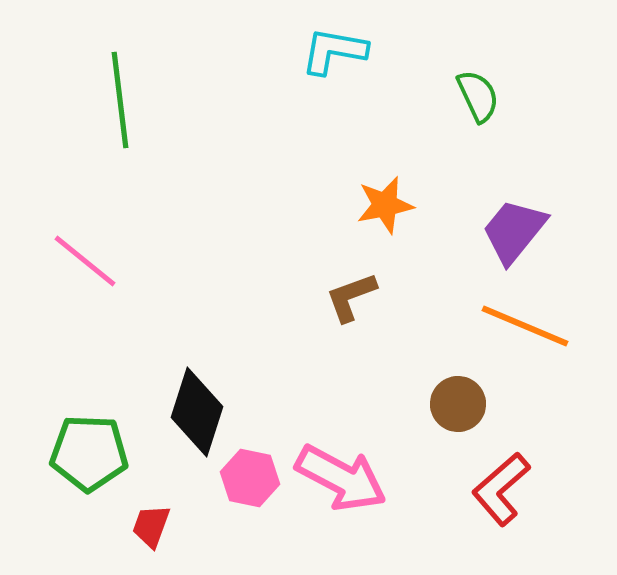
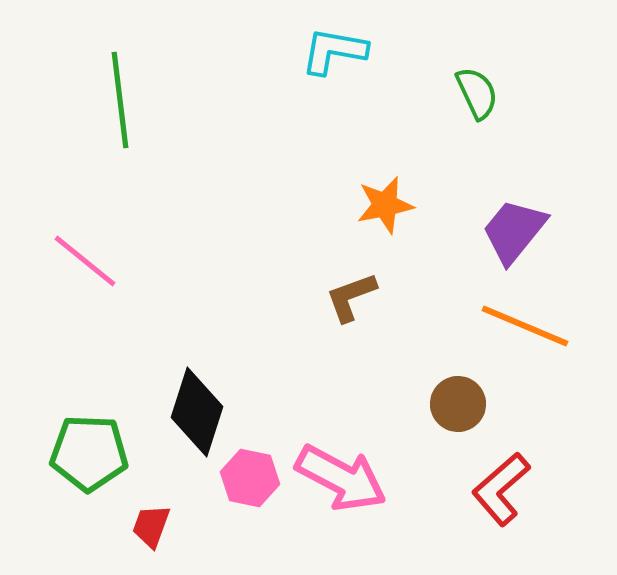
green semicircle: moved 1 px left, 3 px up
